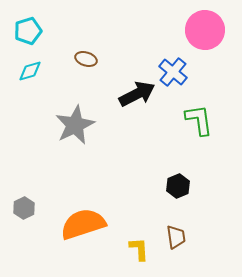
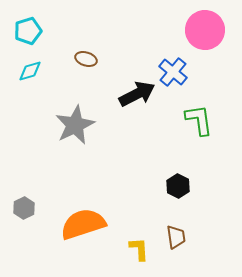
black hexagon: rotated 10 degrees counterclockwise
